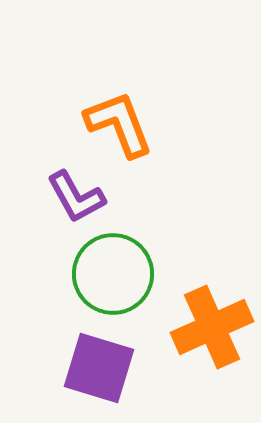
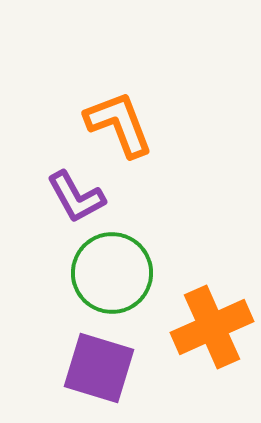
green circle: moved 1 px left, 1 px up
